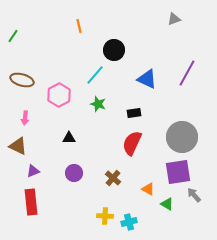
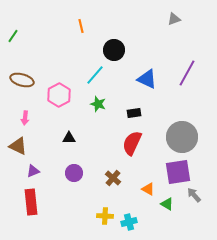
orange line: moved 2 px right
